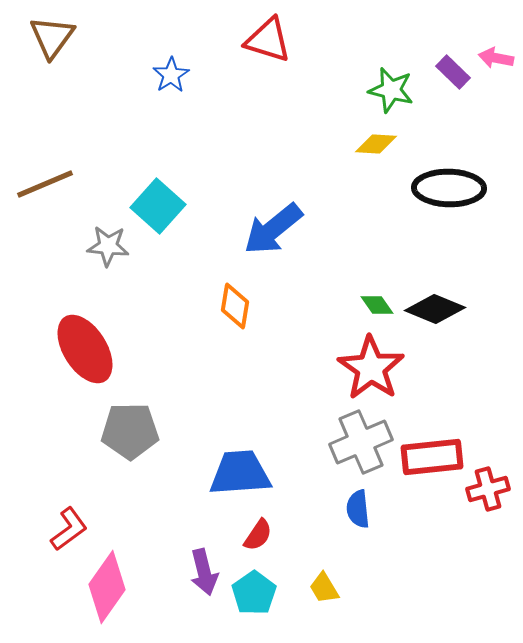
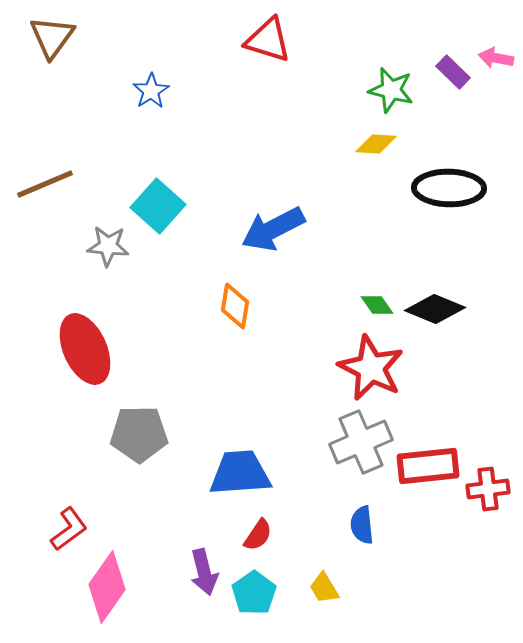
blue star: moved 20 px left, 16 px down
blue arrow: rotated 12 degrees clockwise
red ellipse: rotated 8 degrees clockwise
red star: rotated 8 degrees counterclockwise
gray pentagon: moved 9 px right, 3 px down
red rectangle: moved 4 px left, 9 px down
red cross: rotated 9 degrees clockwise
blue semicircle: moved 4 px right, 16 px down
